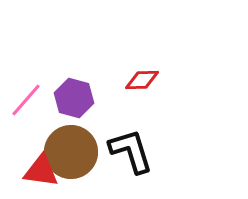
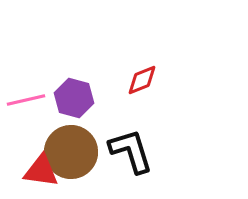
red diamond: rotated 20 degrees counterclockwise
pink line: rotated 36 degrees clockwise
